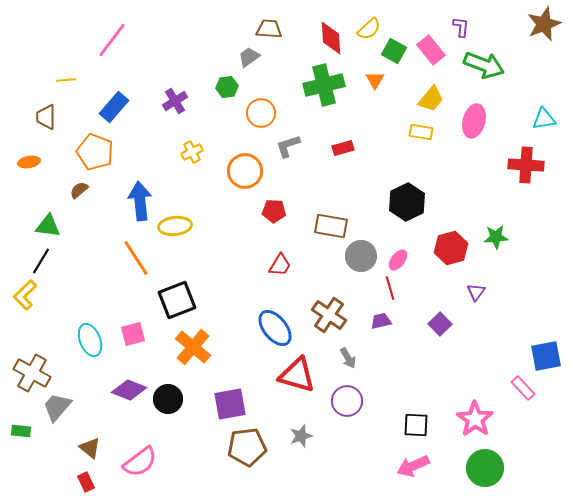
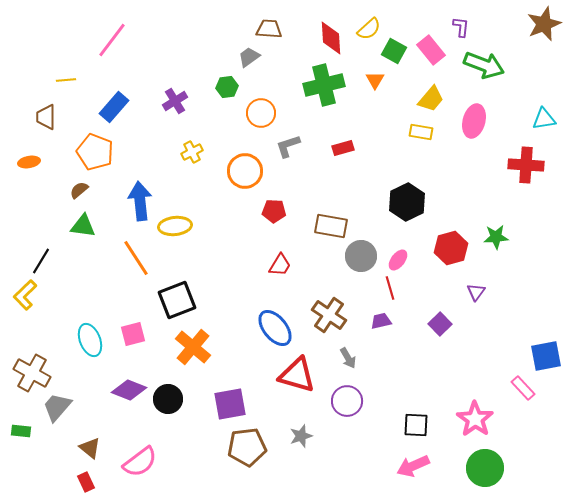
green triangle at (48, 226): moved 35 px right
